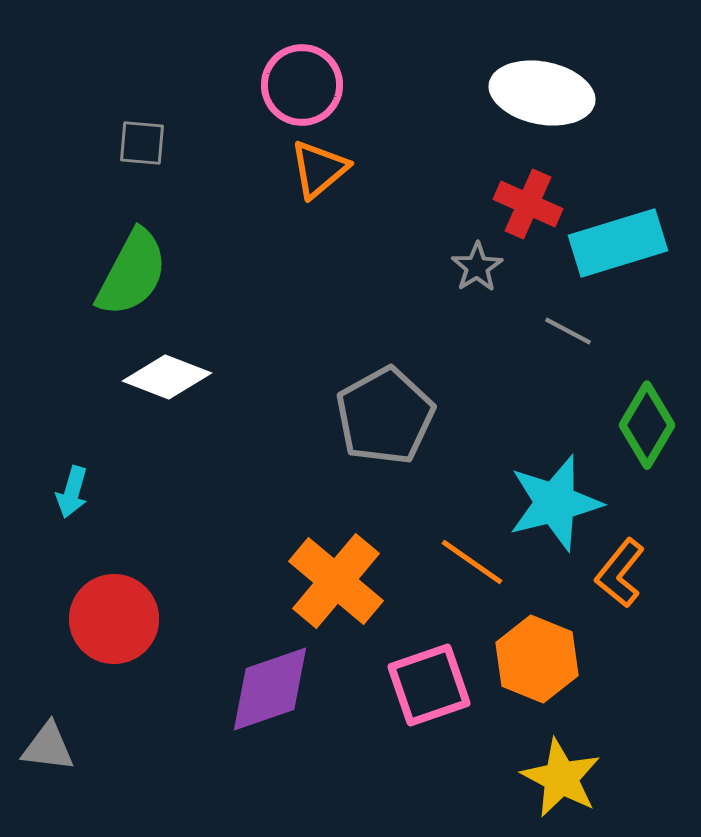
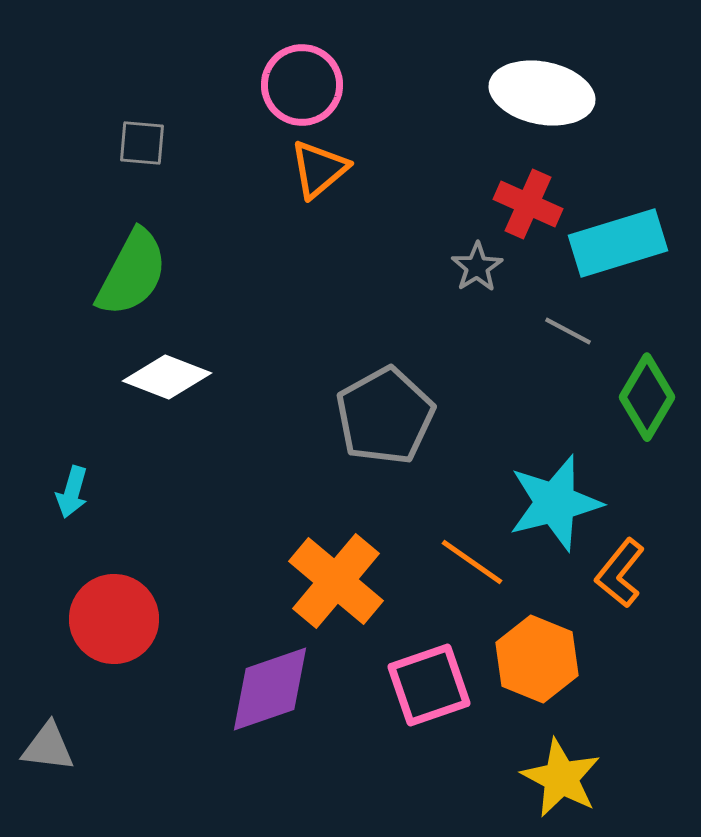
green diamond: moved 28 px up
